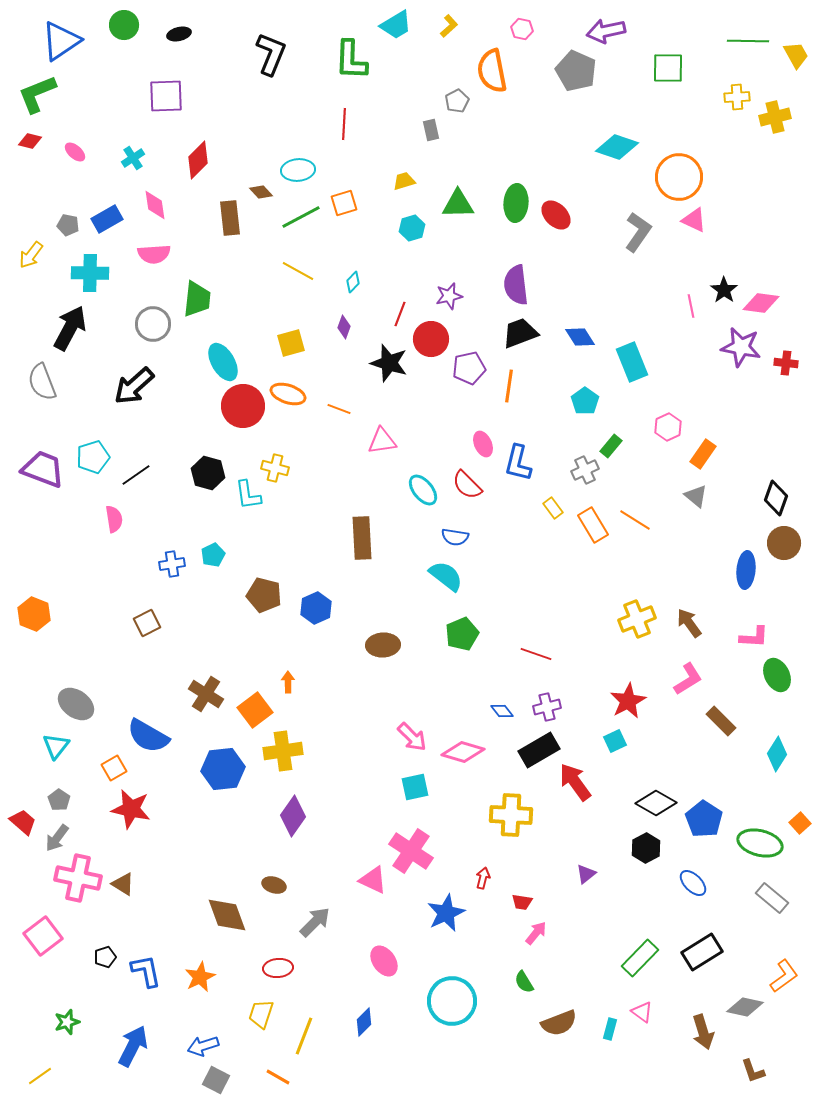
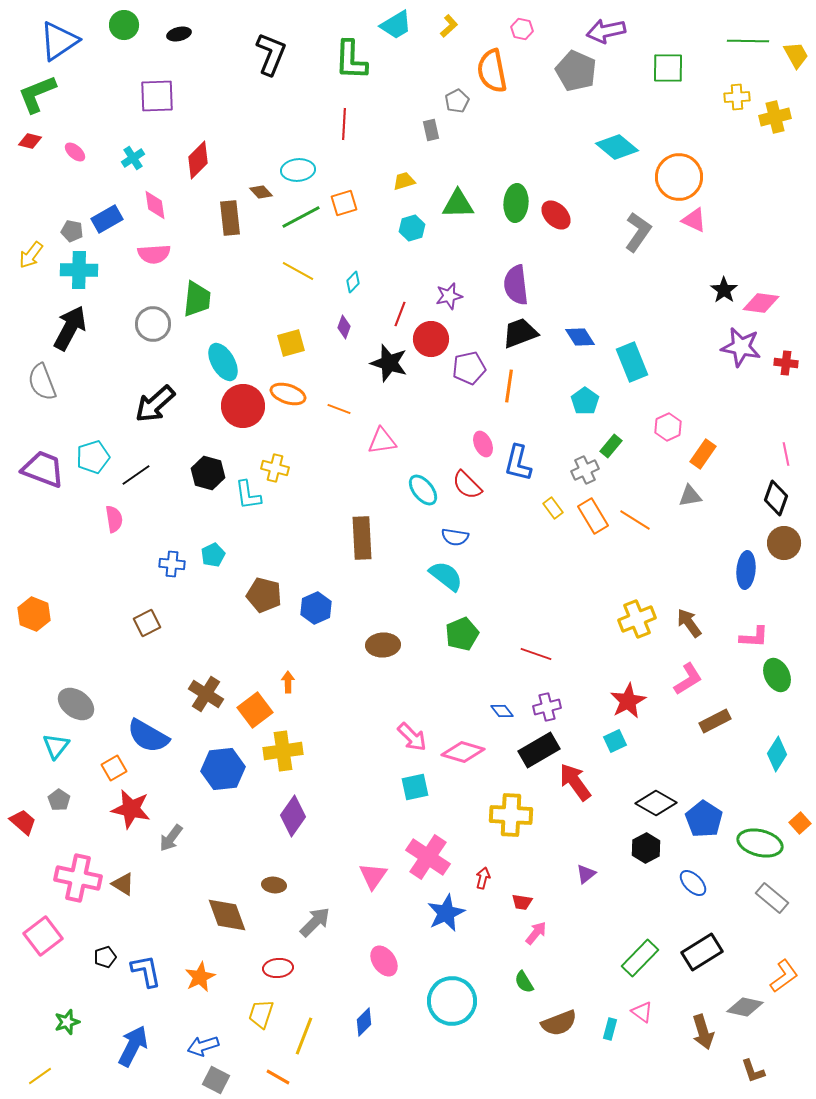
blue triangle at (61, 41): moved 2 px left
purple square at (166, 96): moved 9 px left
cyan diamond at (617, 147): rotated 21 degrees clockwise
gray pentagon at (68, 225): moved 4 px right, 6 px down
cyan cross at (90, 273): moved 11 px left, 3 px up
pink line at (691, 306): moved 95 px right, 148 px down
black arrow at (134, 386): moved 21 px right, 18 px down
gray triangle at (696, 496): moved 6 px left; rotated 50 degrees counterclockwise
orange rectangle at (593, 525): moved 9 px up
blue cross at (172, 564): rotated 15 degrees clockwise
brown rectangle at (721, 721): moved 6 px left; rotated 72 degrees counterclockwise
gray arrow at (57, 838): moved 114 px right
pink cross at (411, 851): moved 17 px right, 6 px down
pink triangle at (373, 880): moved 4 px up; rotated 40 degrees clockwise
brown ellipse at (274, 885): rotated 10 degrees counterclockwise
